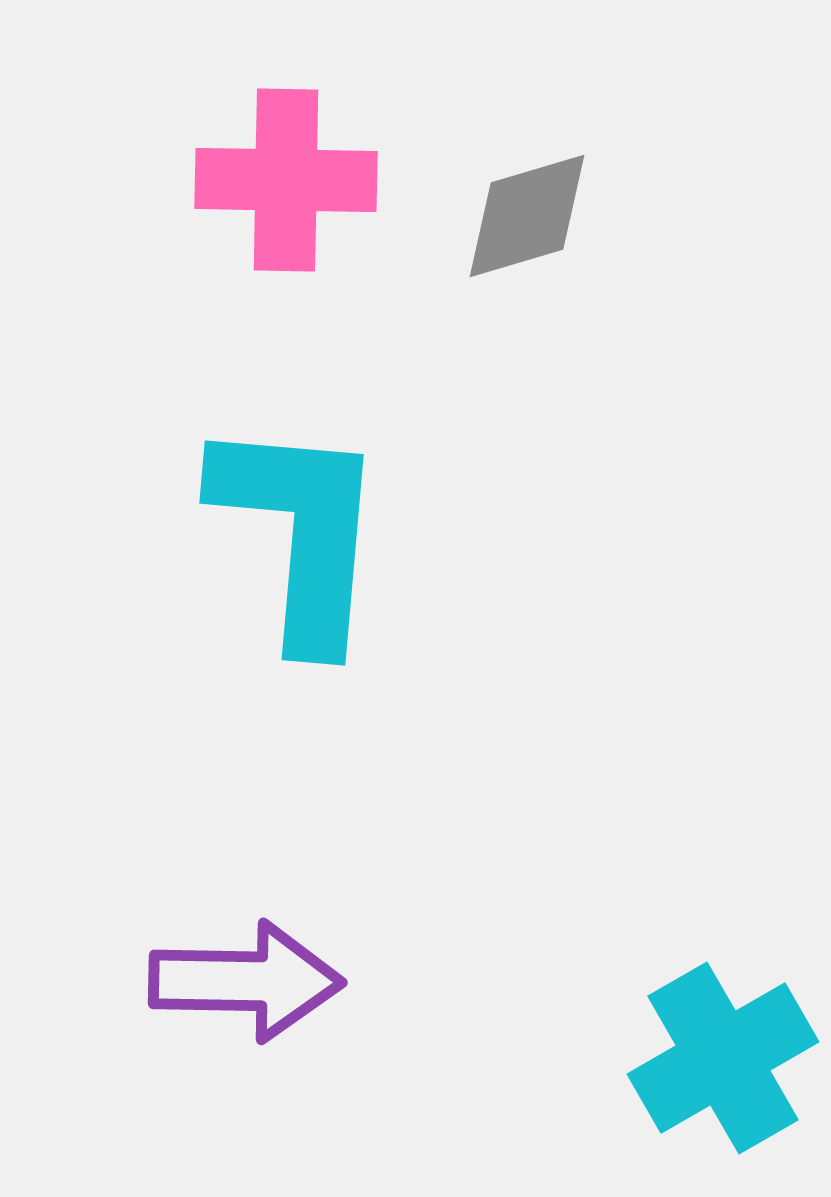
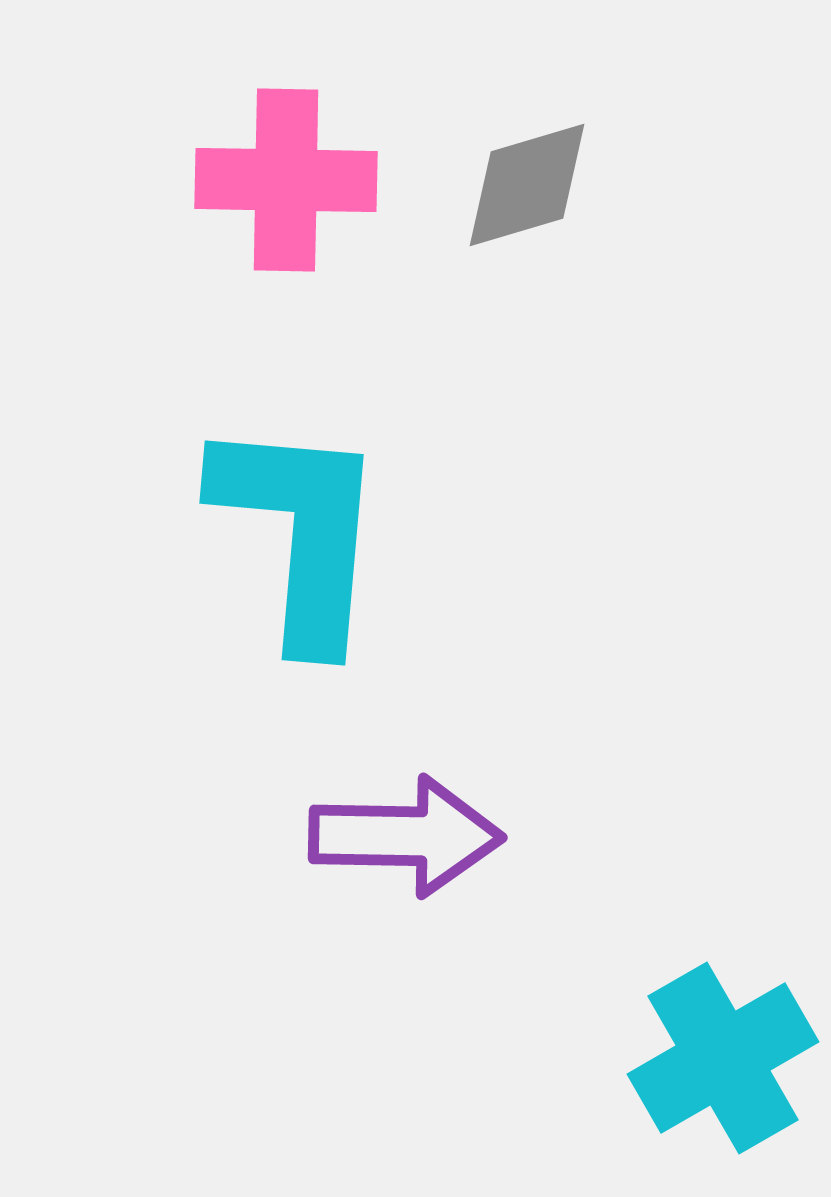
gray diamond: moved 31 px up
purple arrow: moved 160 px right, 145 px up
